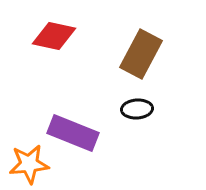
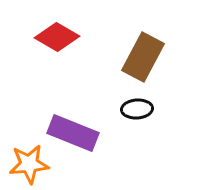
red diamond: moved 3 px right, 1 px down; rotated 18 degrees clockwise
brown rectangle: moved 2 px right, 3 px down
